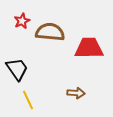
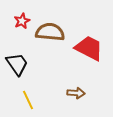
red trapezoid: rotated 28 degrees clockwise
black trapezoid: moved 5 px up
